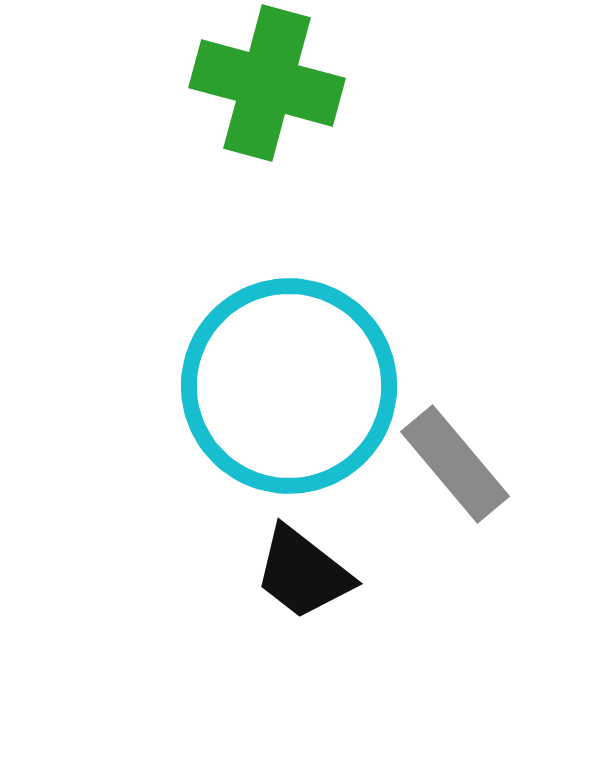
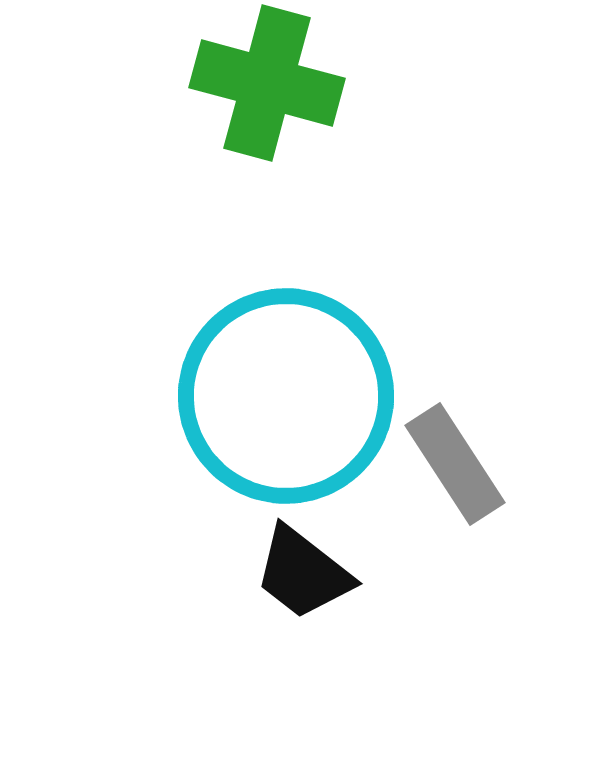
cyan circle: moved 3 px left, 10 px down
gray rectangle: rotated 7 degrees clockwise
